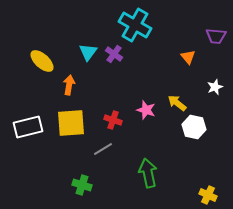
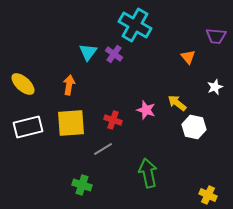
yellow ellipse: moved 19 px left, 23 px down
